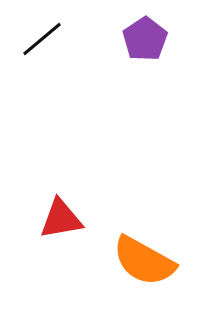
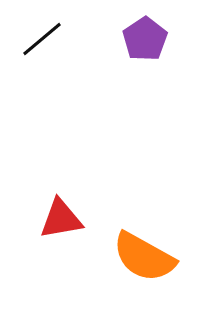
orange semicircle: moved 4 px up
